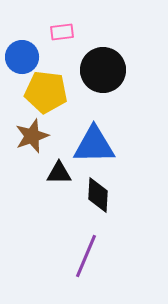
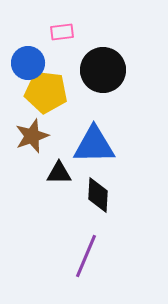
blue circle: moved 6 px right, 6 px down
